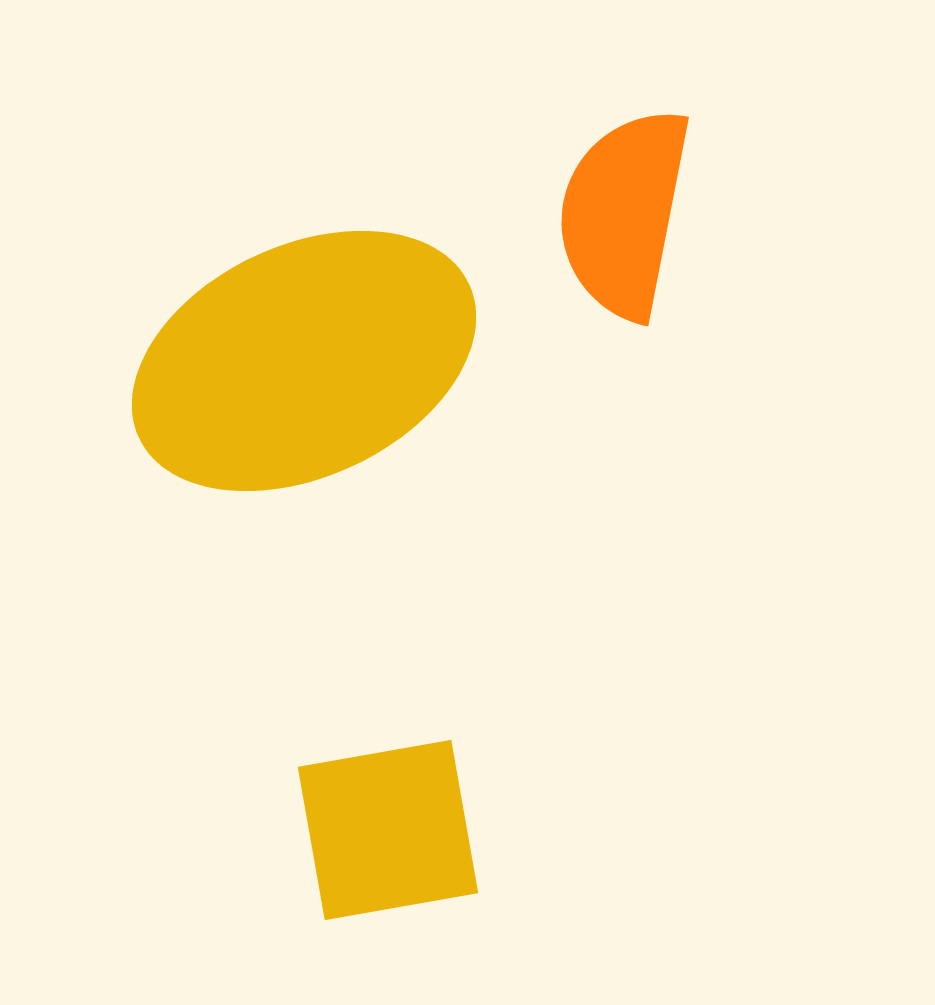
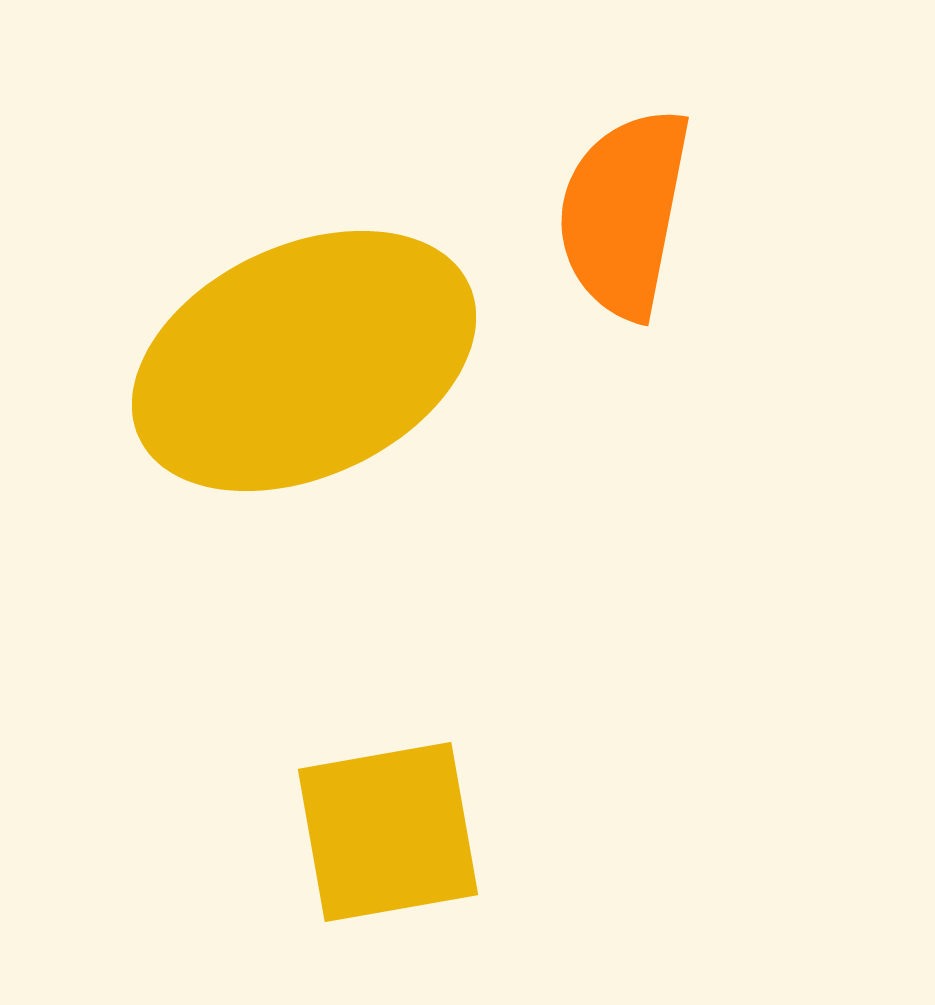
yellow square: moved 2 px down
